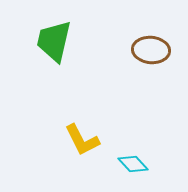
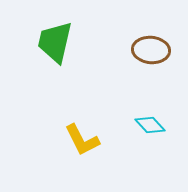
green trapezoid: moved 1 px right, 1 px down
cyan diamond: moved 17 px right, 39 px up
